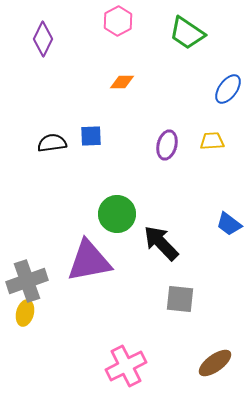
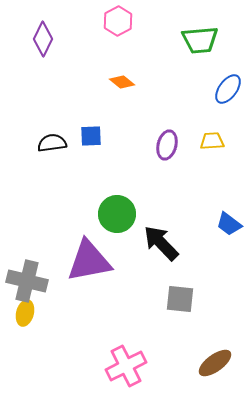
green trapezoid: moved 13 px right, 7 px down; rotated 39 degrees counterclockwise
orange diamond: rotated 40 degrees clockwise
gray cross: rotated 33 degrees clockwise
